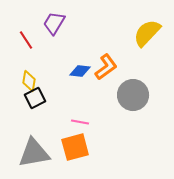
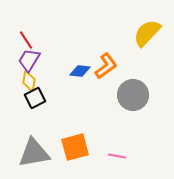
purple trapezoid: moved 25 px left, 37 px down
orange L-shape: moved 1 px up
pink line: moved 37 px right, 34 px down
